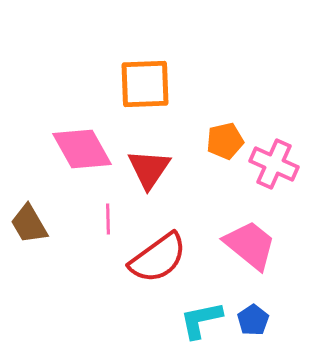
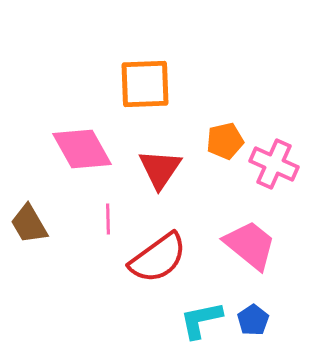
red triangle: moved 11 px right
